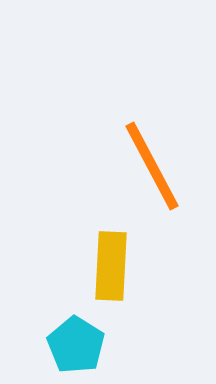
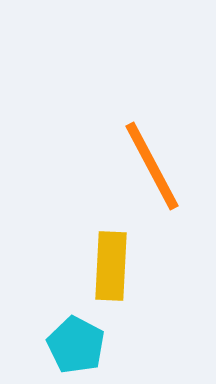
cyan pentagon: rotated 4 degrees counterclockwise
